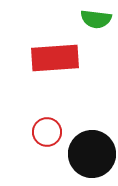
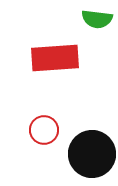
green semicircle: moved 1 px right
red circle: moved 3 px left, 2 px up
